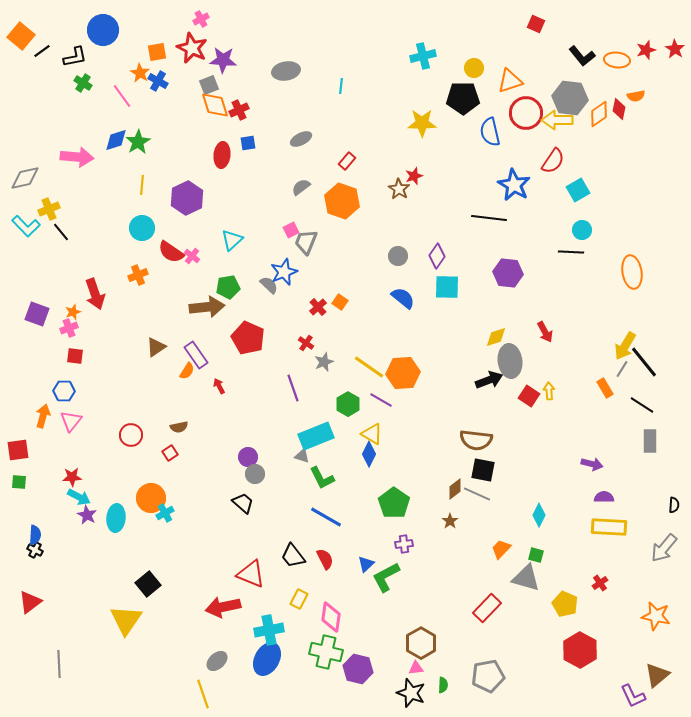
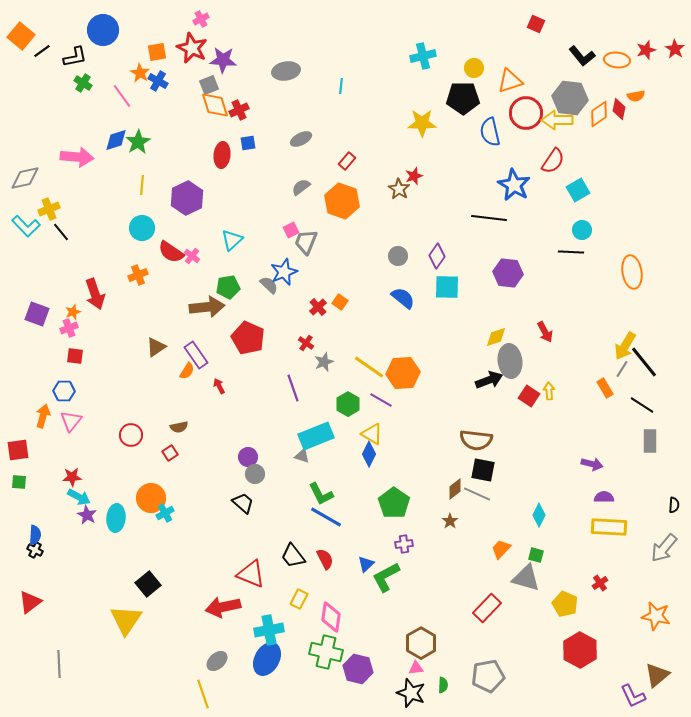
green L-shape at (322, 478): moved 1 px left, 16 px down
